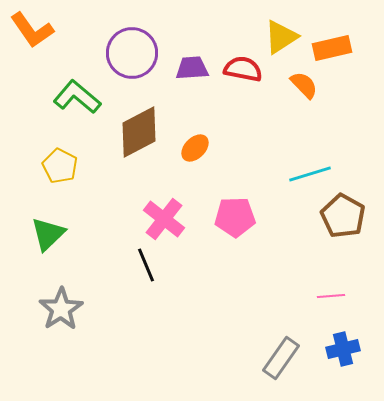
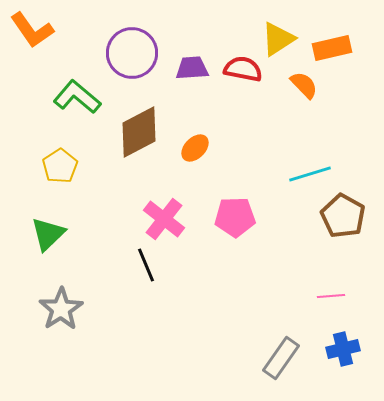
yellow triangle: moved 3 px left, 2 px down
yellow pentagon: rotated 12 degrees clockwise
